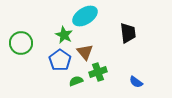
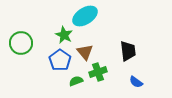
black trapezoid: moved 18 px down
